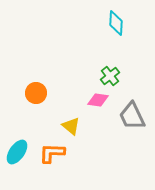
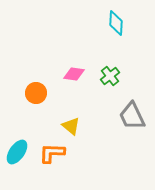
pink diamond: moved 24 px left, 26 px up
